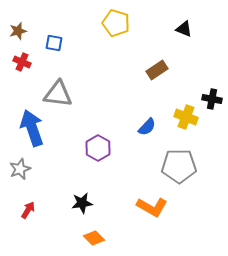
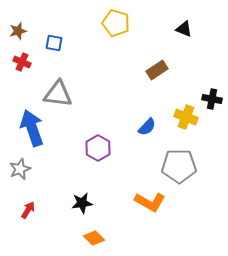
orange L-shape: moved 2 px left, 5 px up
